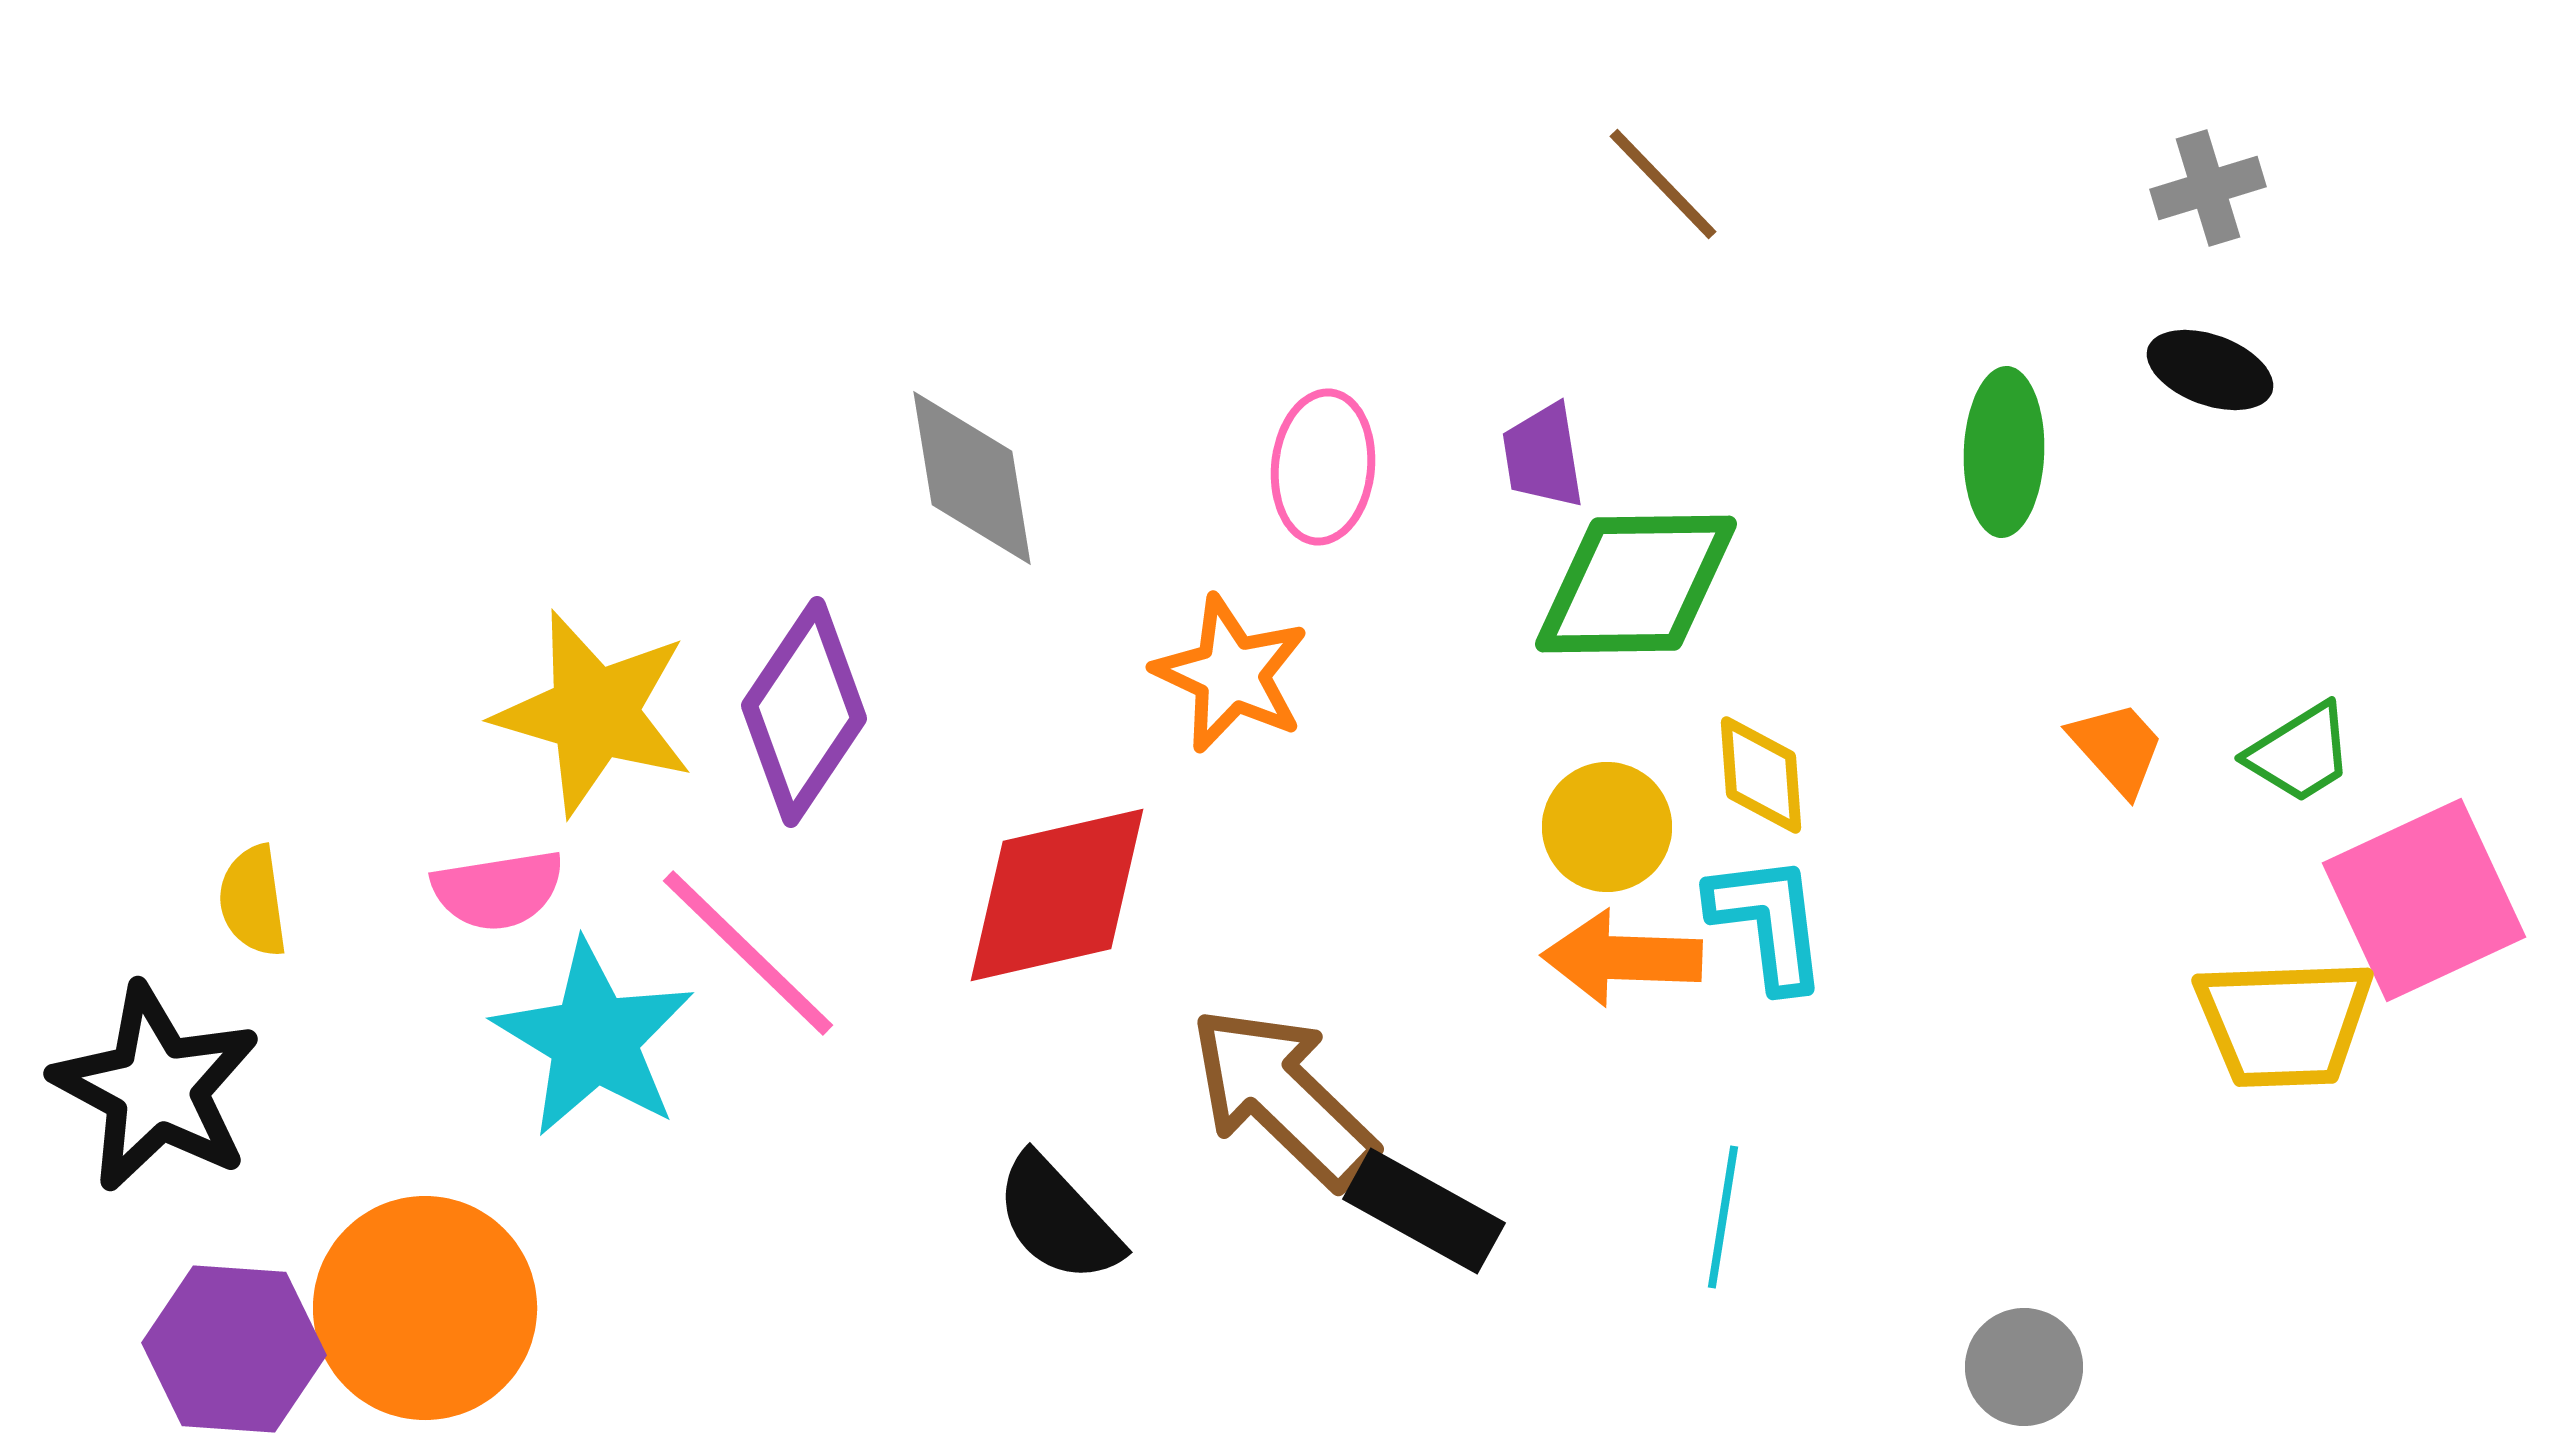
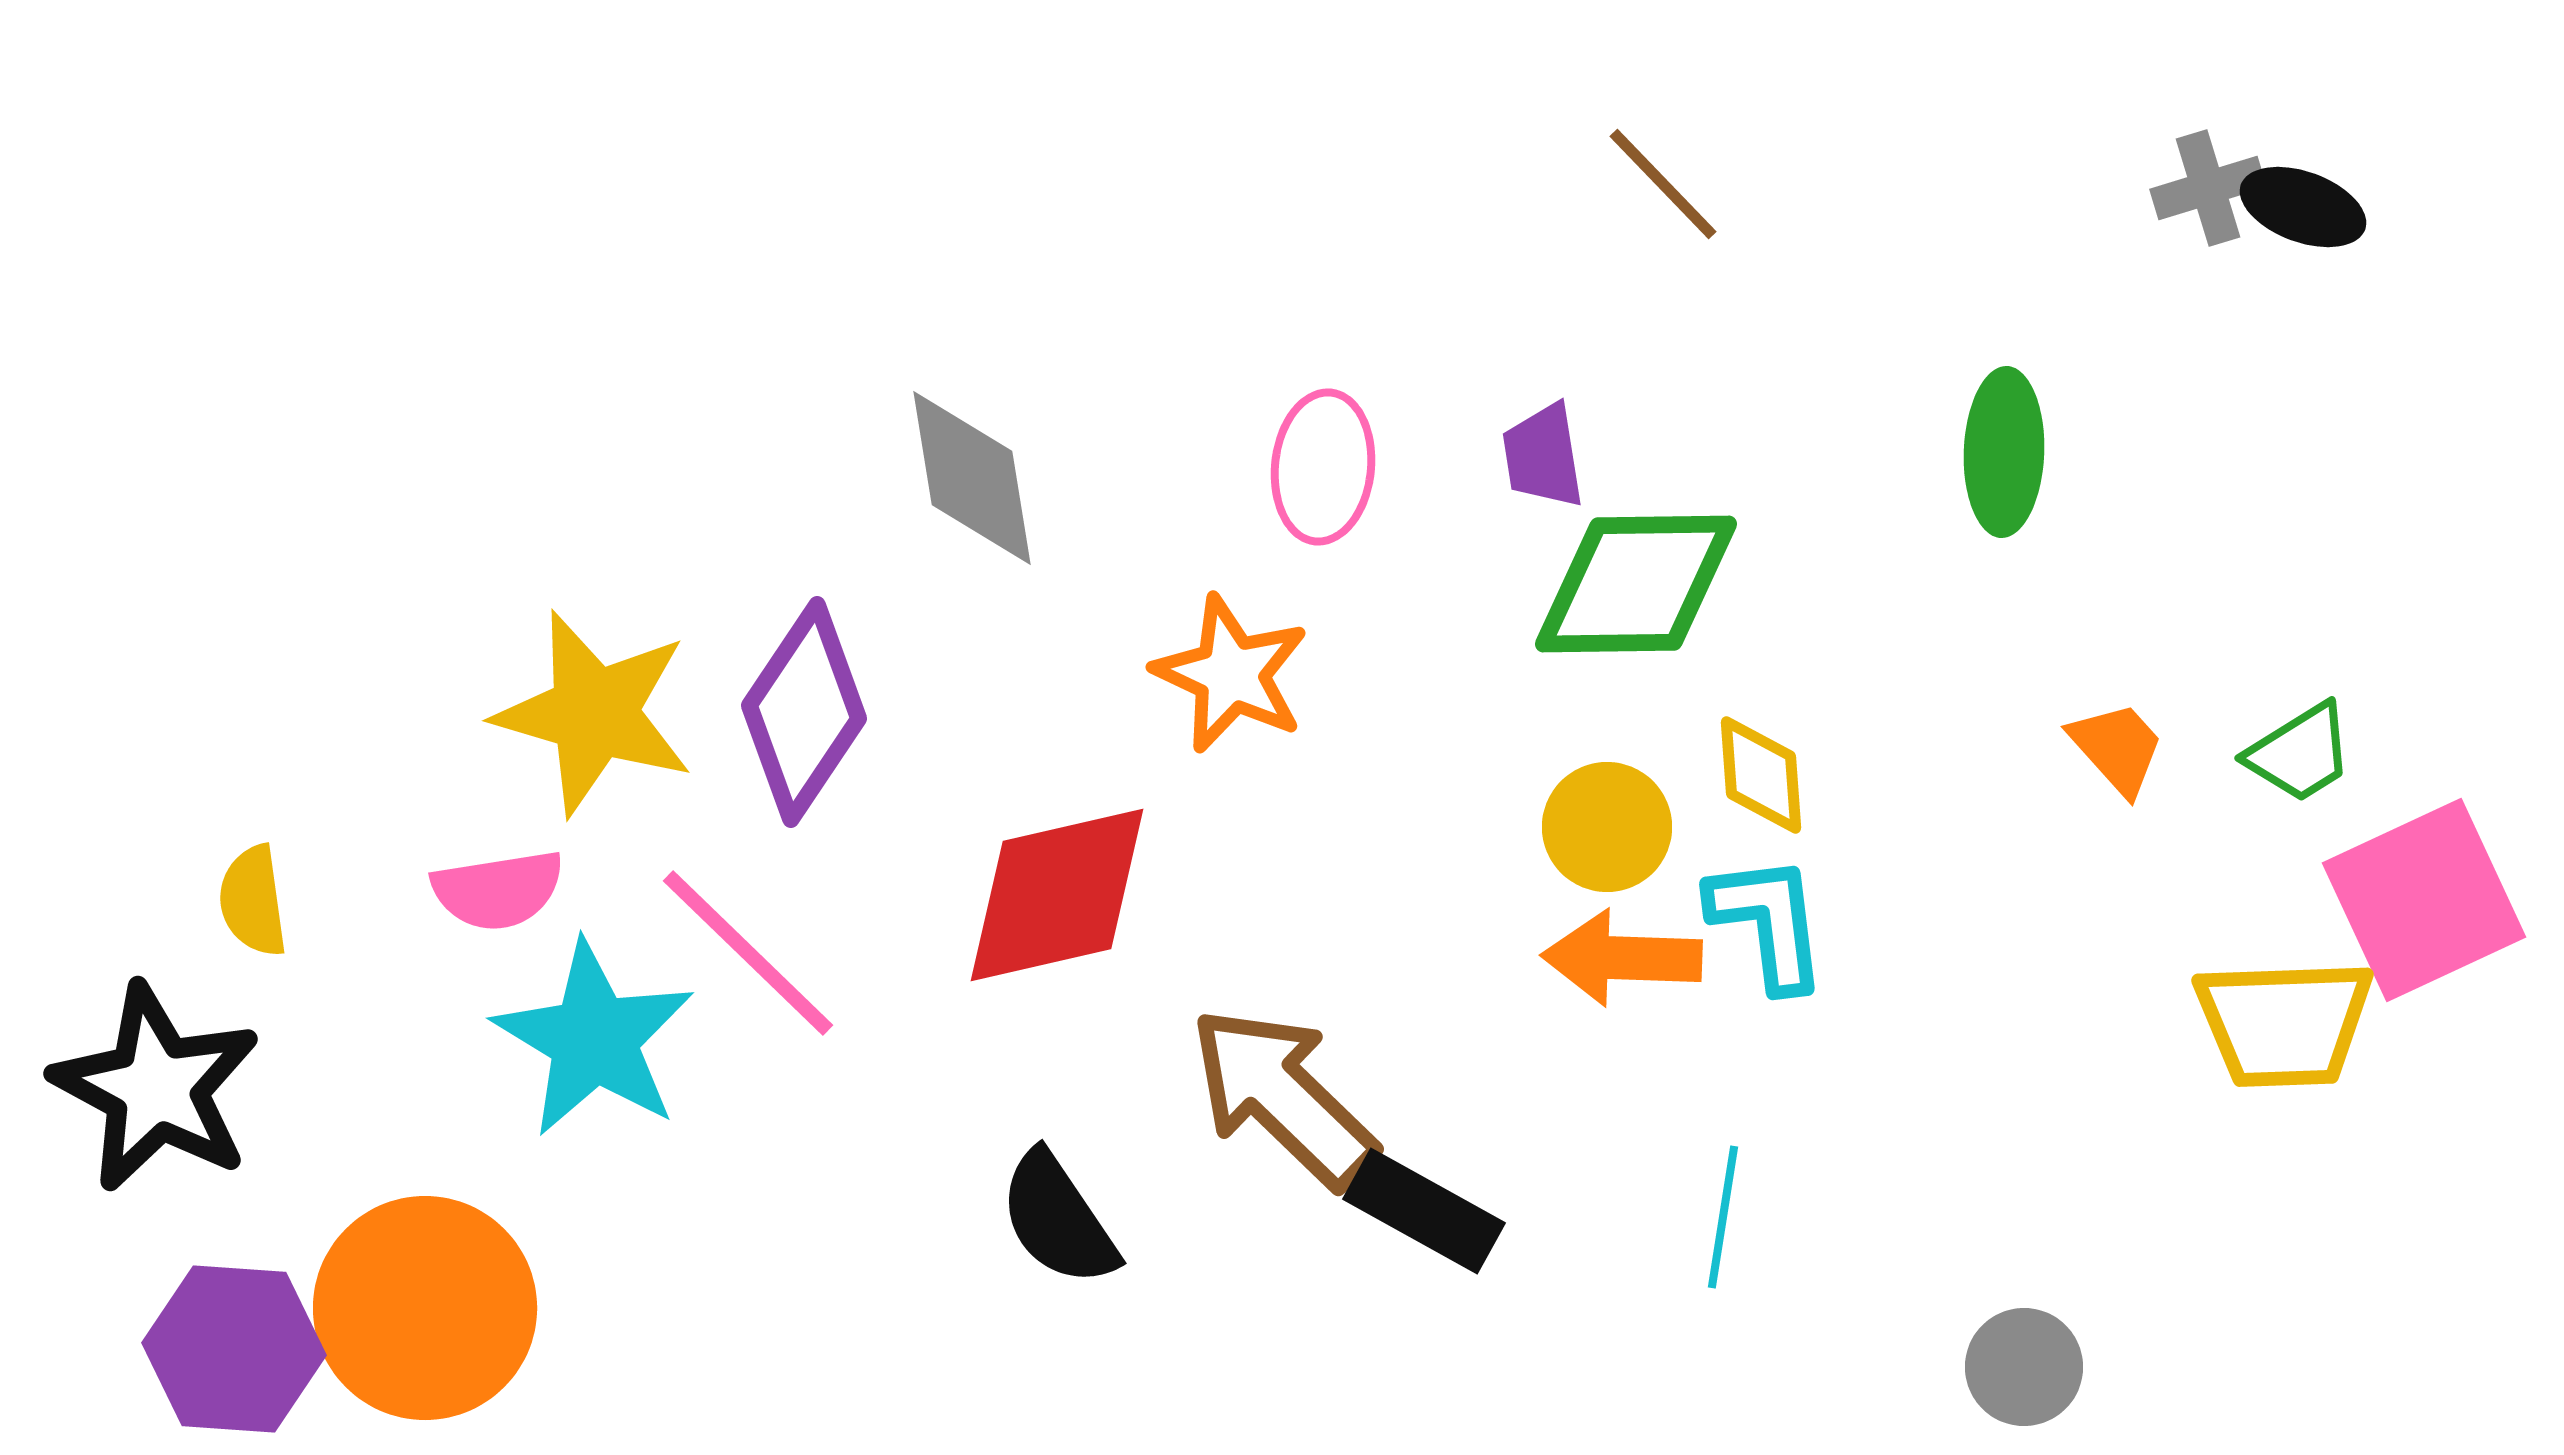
black ellipse: moved 93 px right, 163 px up
black semicircle: rotated 9 degrees clockwise
